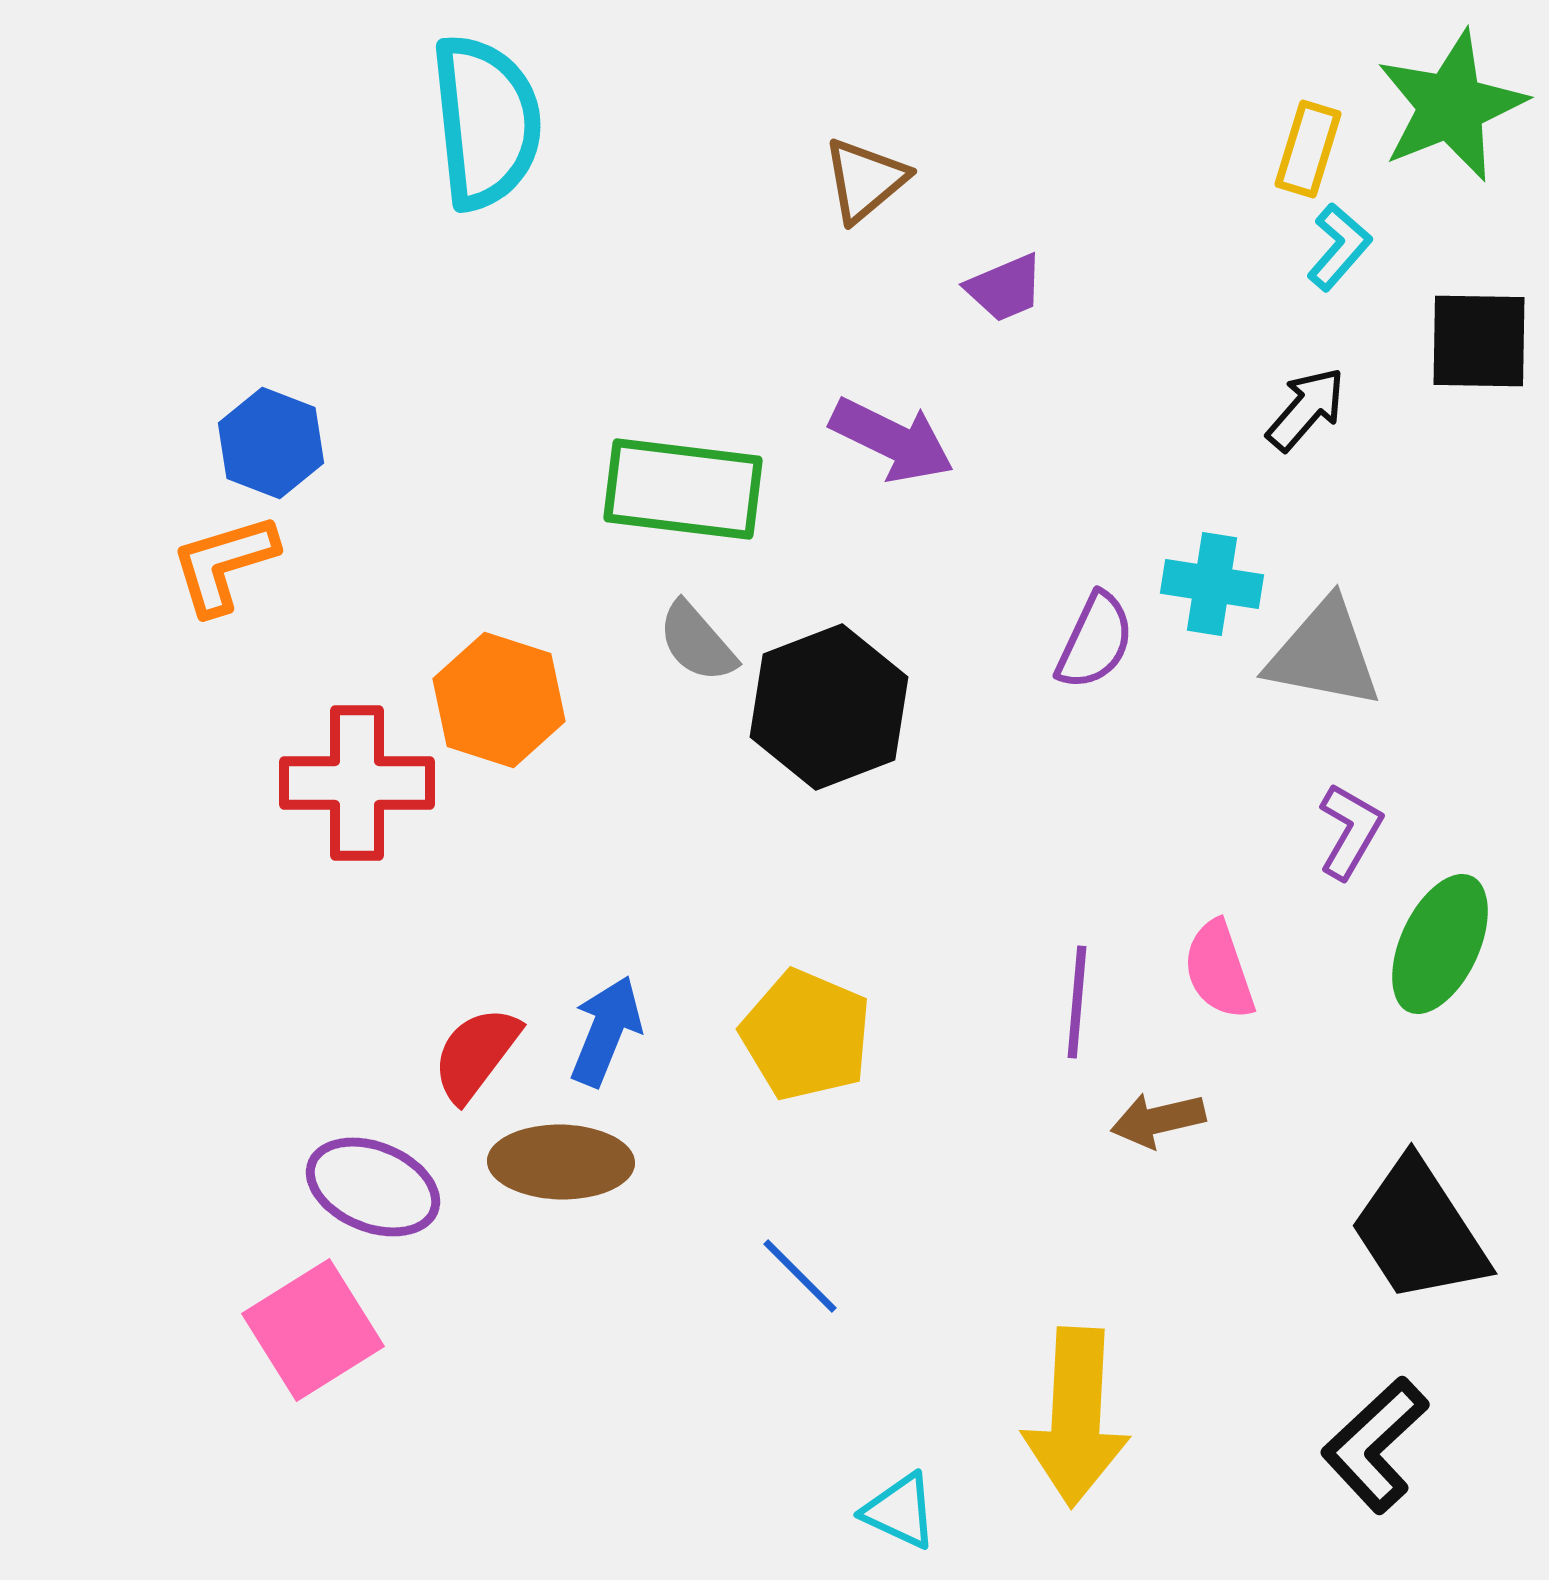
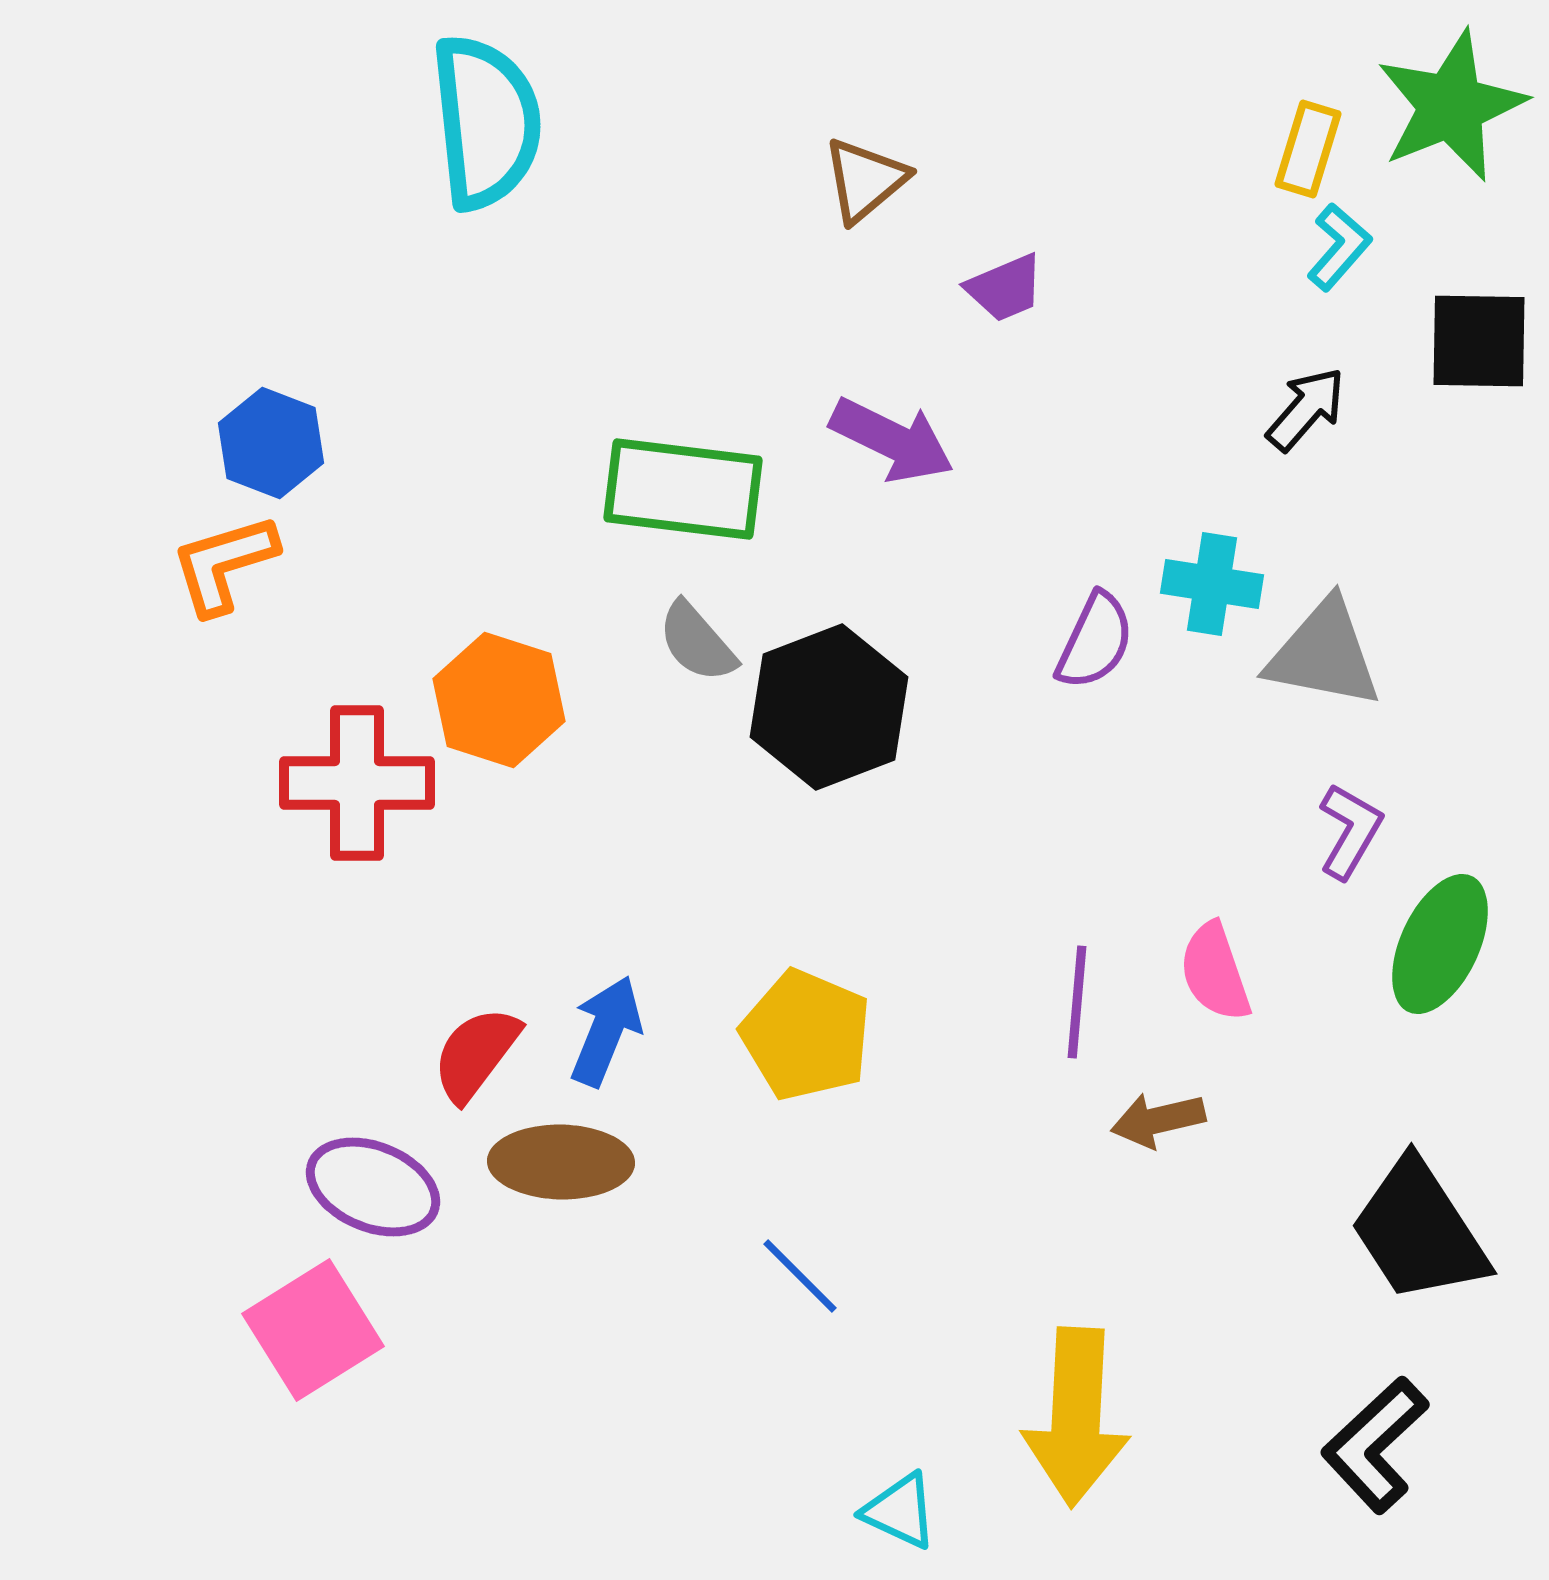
pink semicircle: moved 4 px left, 2 px down
